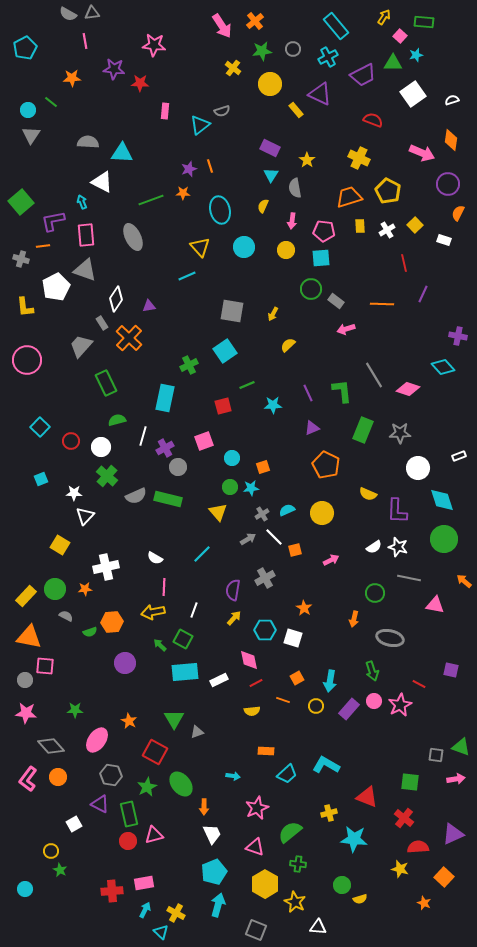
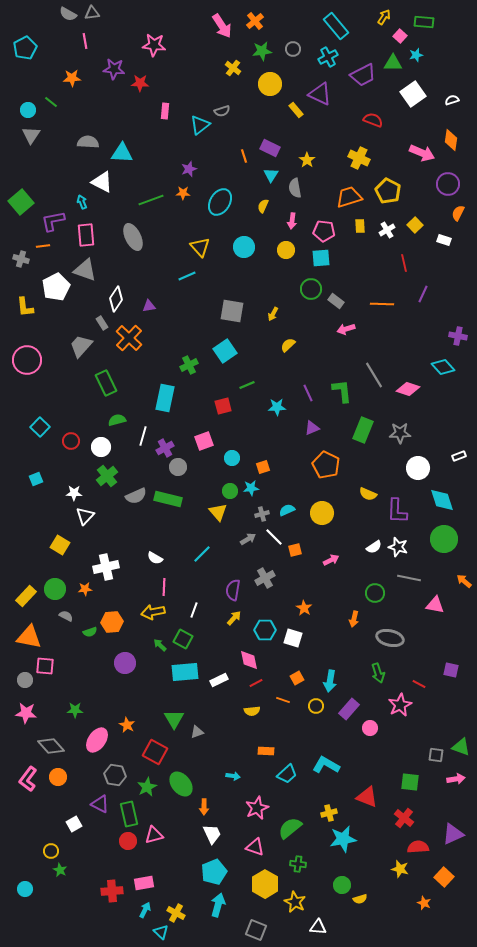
orange line at (210, 166): moved 34 px right, 10 px up
cyan ellipse at (220, 210): moved 8 px up; rotated 44 degrees clockwise
cyan star at (273, 405): moved 4 px right, 2 px down
green cross at (107, 476): rotated 10 degrees clockwise
cyan square at (41, 479): moved 5 px left
green circle at (230, 487): moved 4 px down
gray cross at (262, 514): rotated 16 degrees clockwise
green arrow at (372, 671): moved 6 px right, 2 px down
pink circle at (374, 701): moved 4 px left, 27 px down
orange star at (129, 721): moved 2 px left, 4 px down
gray hexagon at (111, 775): moved 4 px right
green semicircle at (290, 832): moved 4 px up
cyan star at (354, 839): moved 11 px left; rotated 16 degrees counterclockwise
